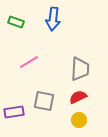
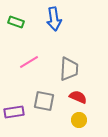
blue arrow: moved 1 px right; rotated 15 degrees counterclockwise
gray trapezoid: moved 11 px left
red semicircle: rotated 48 degrees clockwise
